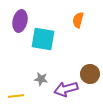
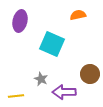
orange semicircle: moved 5 px up; rotated 63 degrees clockwise
cyan square: moved 9 px right, 5 px down; rotated 15 degrees clockwise
gray star: rotated 16 degrees clockwise
purple arrow: moved 2 px left, 3 px down; rotated 15 degrees clockwise
